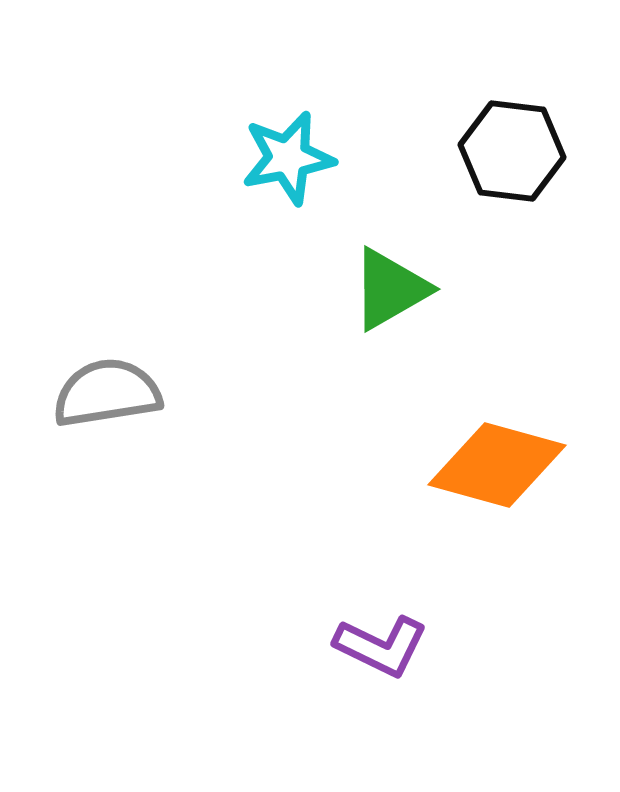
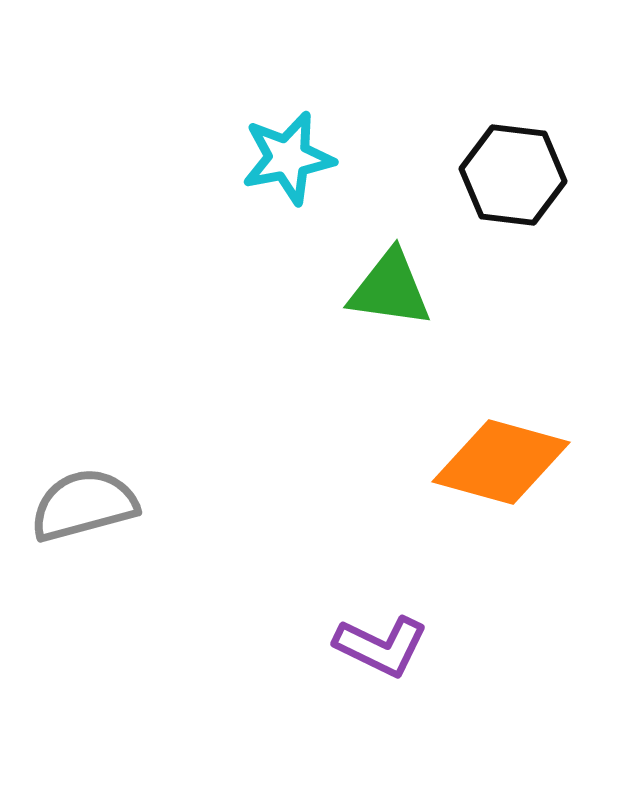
black hexagon: moved 1 px right, 24 px down
green triangle: rotated 38 degrees clockwise
gray semicircle: moved 23 px left, 112 px down; rotated 6 degrees counterclockwise
orange diamond: moved 4 px right, 3 px up
